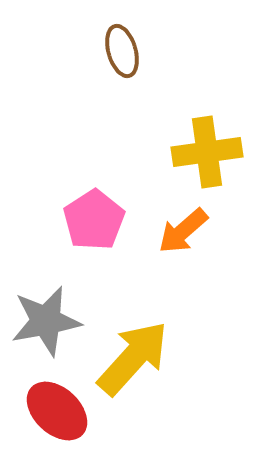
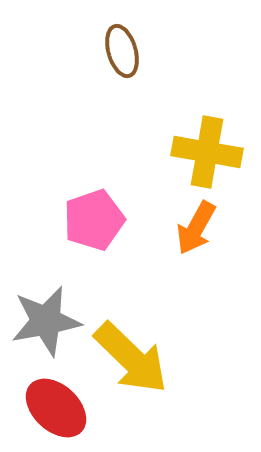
yellow cross: rotated 18 degrees clockwise
pink pentagon: rotated 14 degrees clockwise
orange arrow: moved 13 px right, 3 px up; rotated 20 degrees counterclockwise
yellow arrow: moved 2 px left; rotated 92 degrees clockwise
red ellipse: moved 1 px left, 3 px up
